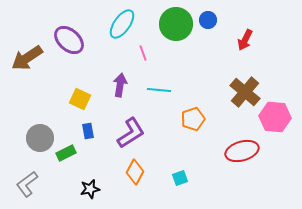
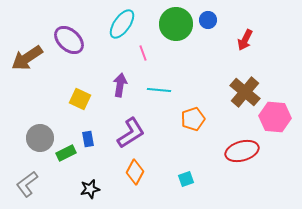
blue rectangle: moved 8 px down
cyan square: moved 6 px right, 1 px down
